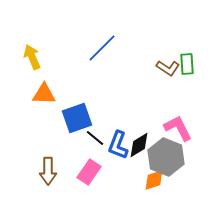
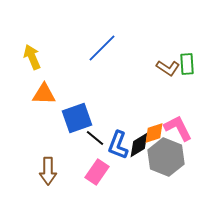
pink rectangle: moved 8 px right
orange diamond: moved 47 px up
